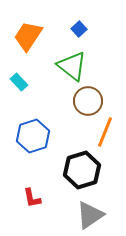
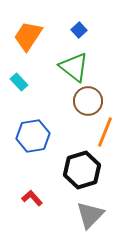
blue square: moved 1 px down
green triangle: moved 2 px right, 1 px down
blue hexagon: rotated 8 degrees clockwise
red L-shape: rotated 150 degrees clockwise
gray triangle: rotated 12 degrees counterclockwise
